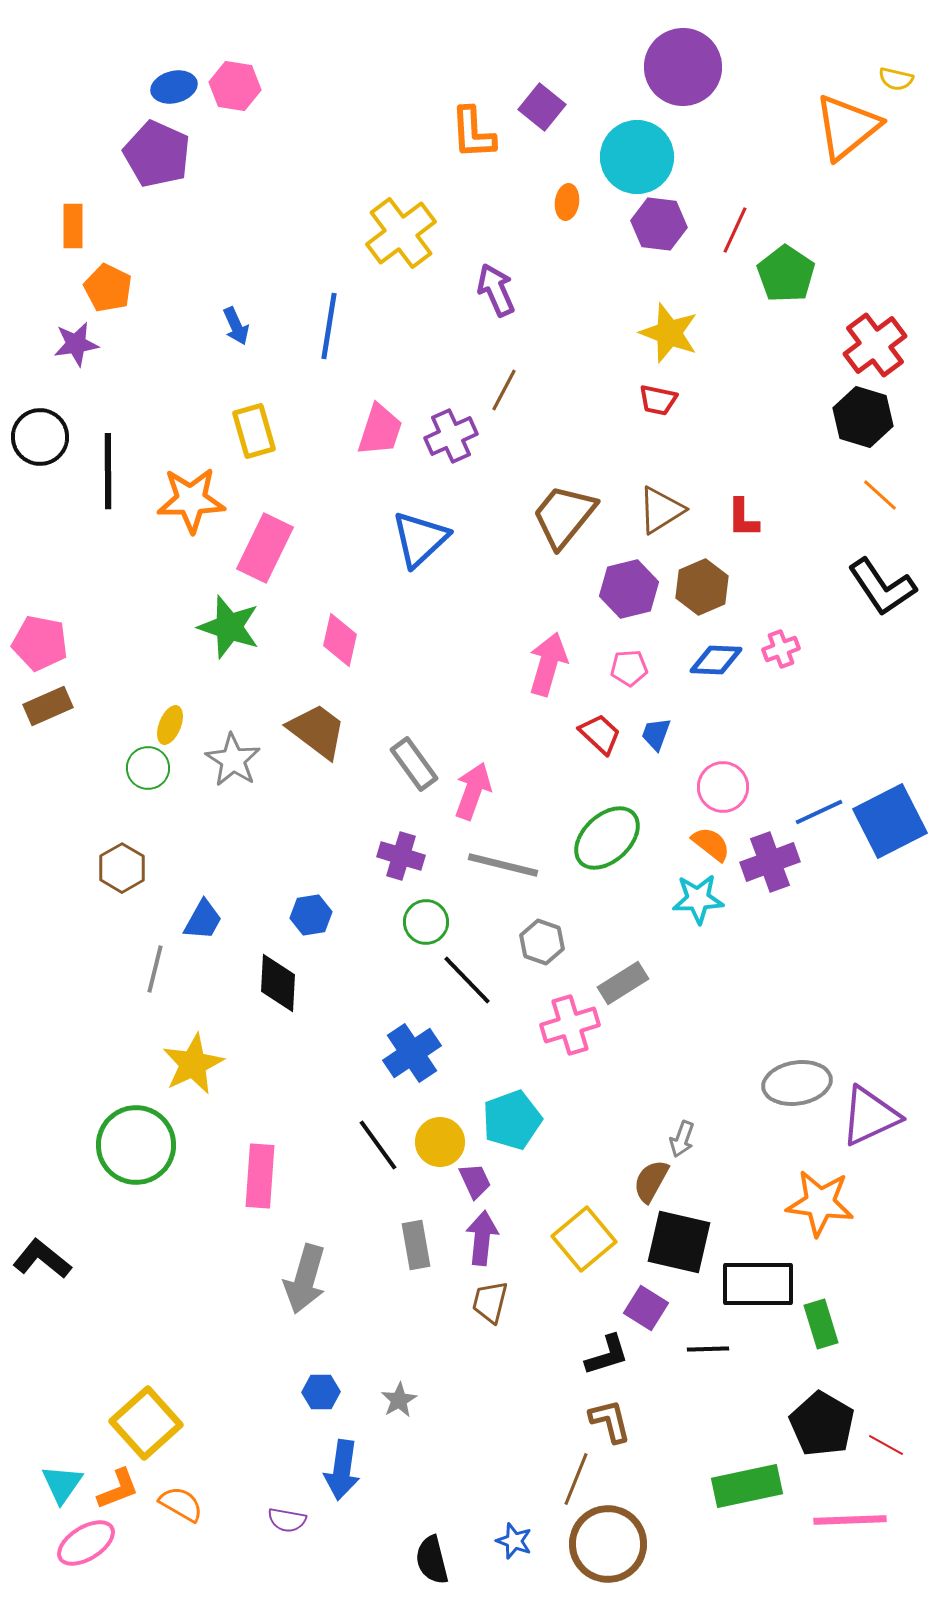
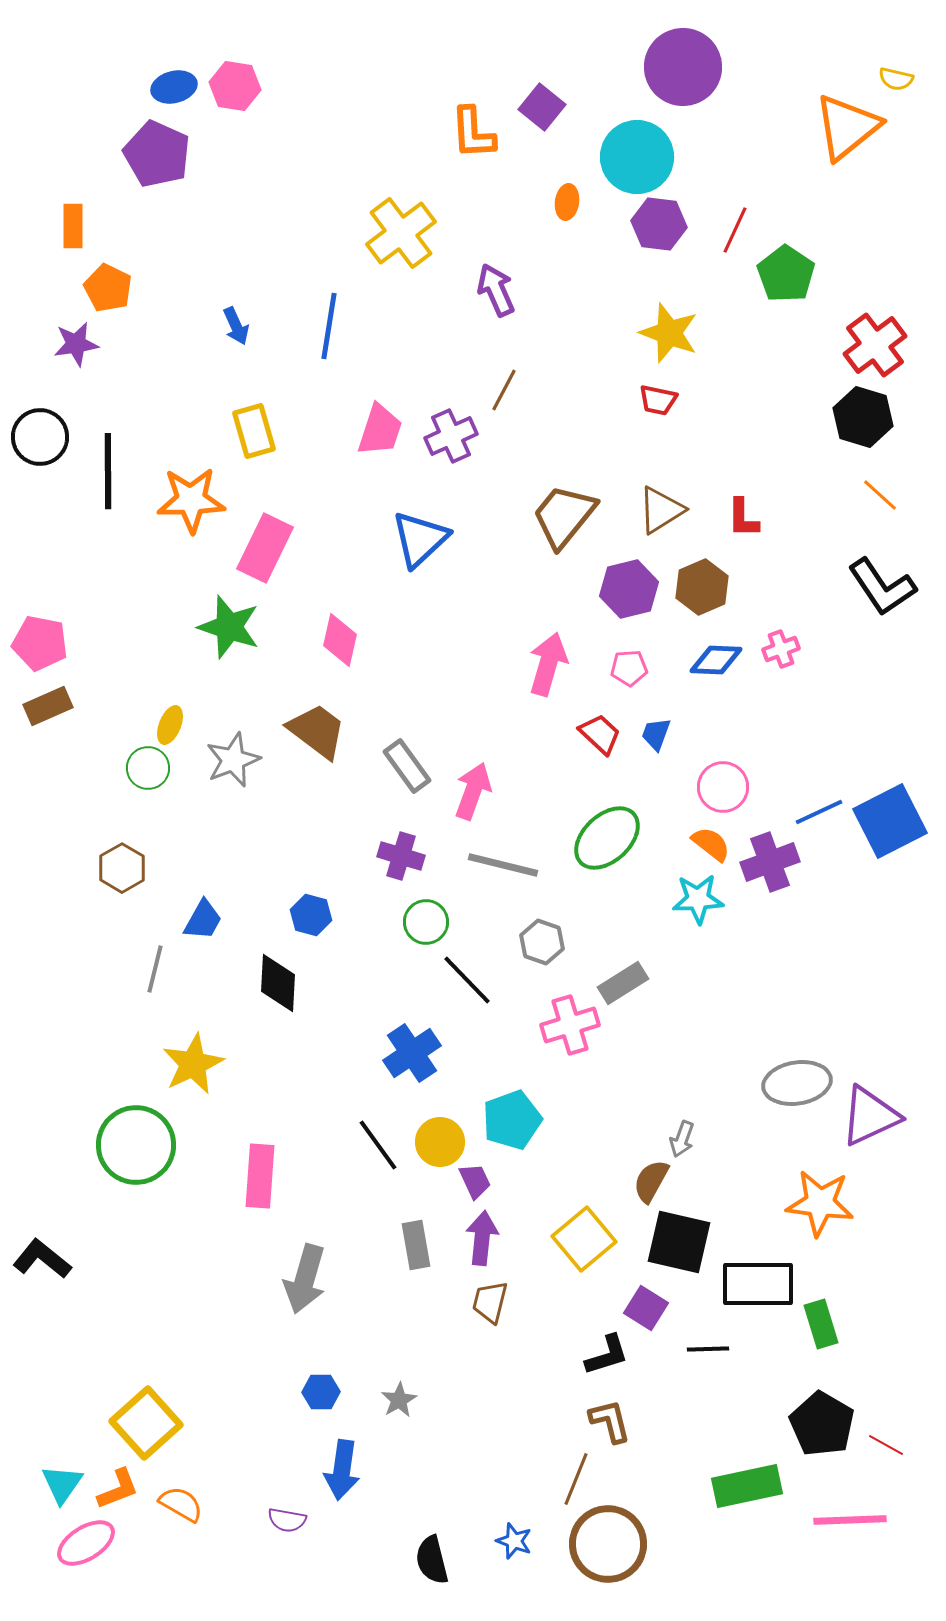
gray star at (233, 760): rotated 18 degrees clockwise
gray rectangle at (414, 764): moved 7 px left, 2 px down
blue hexagon at (311, 915): rotated 24 degrees clockwise
